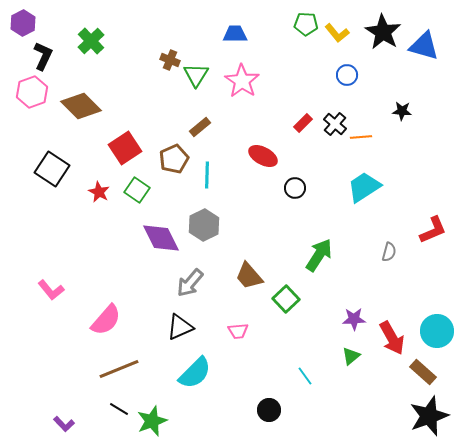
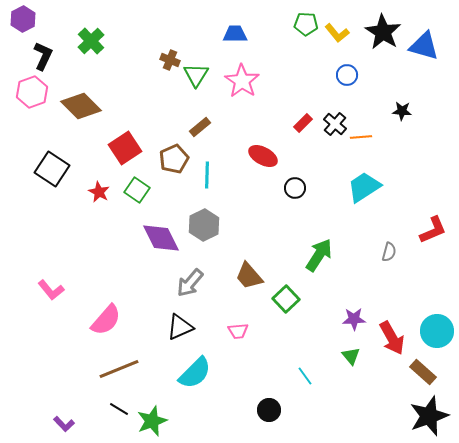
purple hexagon at (23, 23): moved 4 px up
green triangle at (351, 356): rotated 30 degrees counterclockwise
